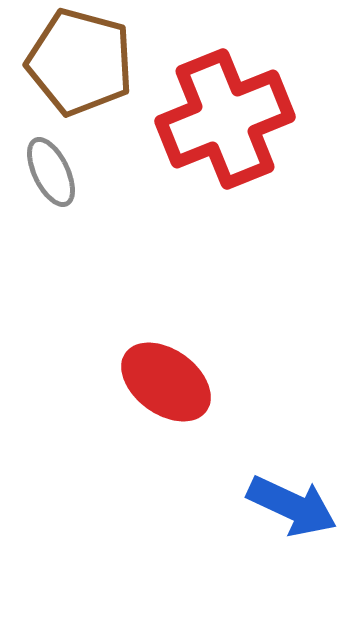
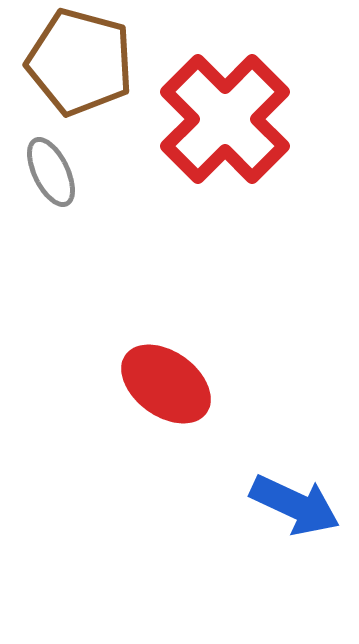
red cross: rotated 23 degrees counterclockwise
red ellipse: moved 2 px down
blue arrow: moved 3 px right, 1 px up
